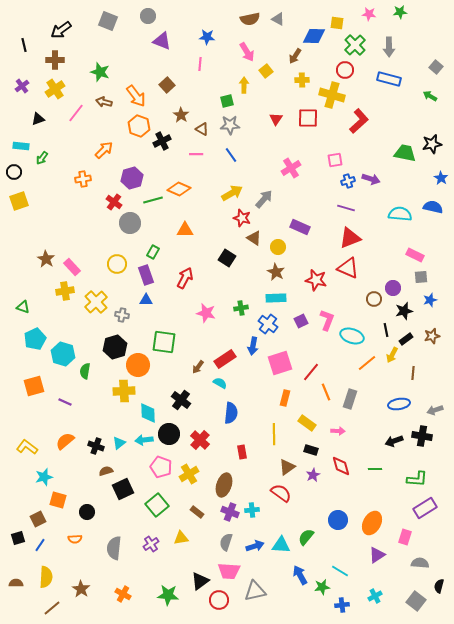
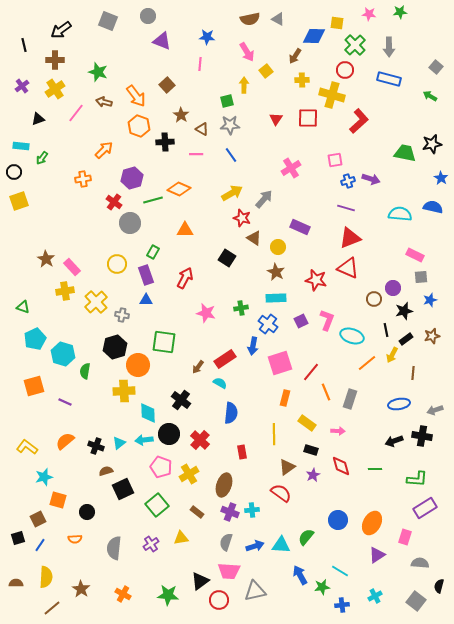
green star at (100, 72): moved 2 px left
black cross at (162, 141): moved 3 px right, 1 px down; rotated 24 degrees clockwise
